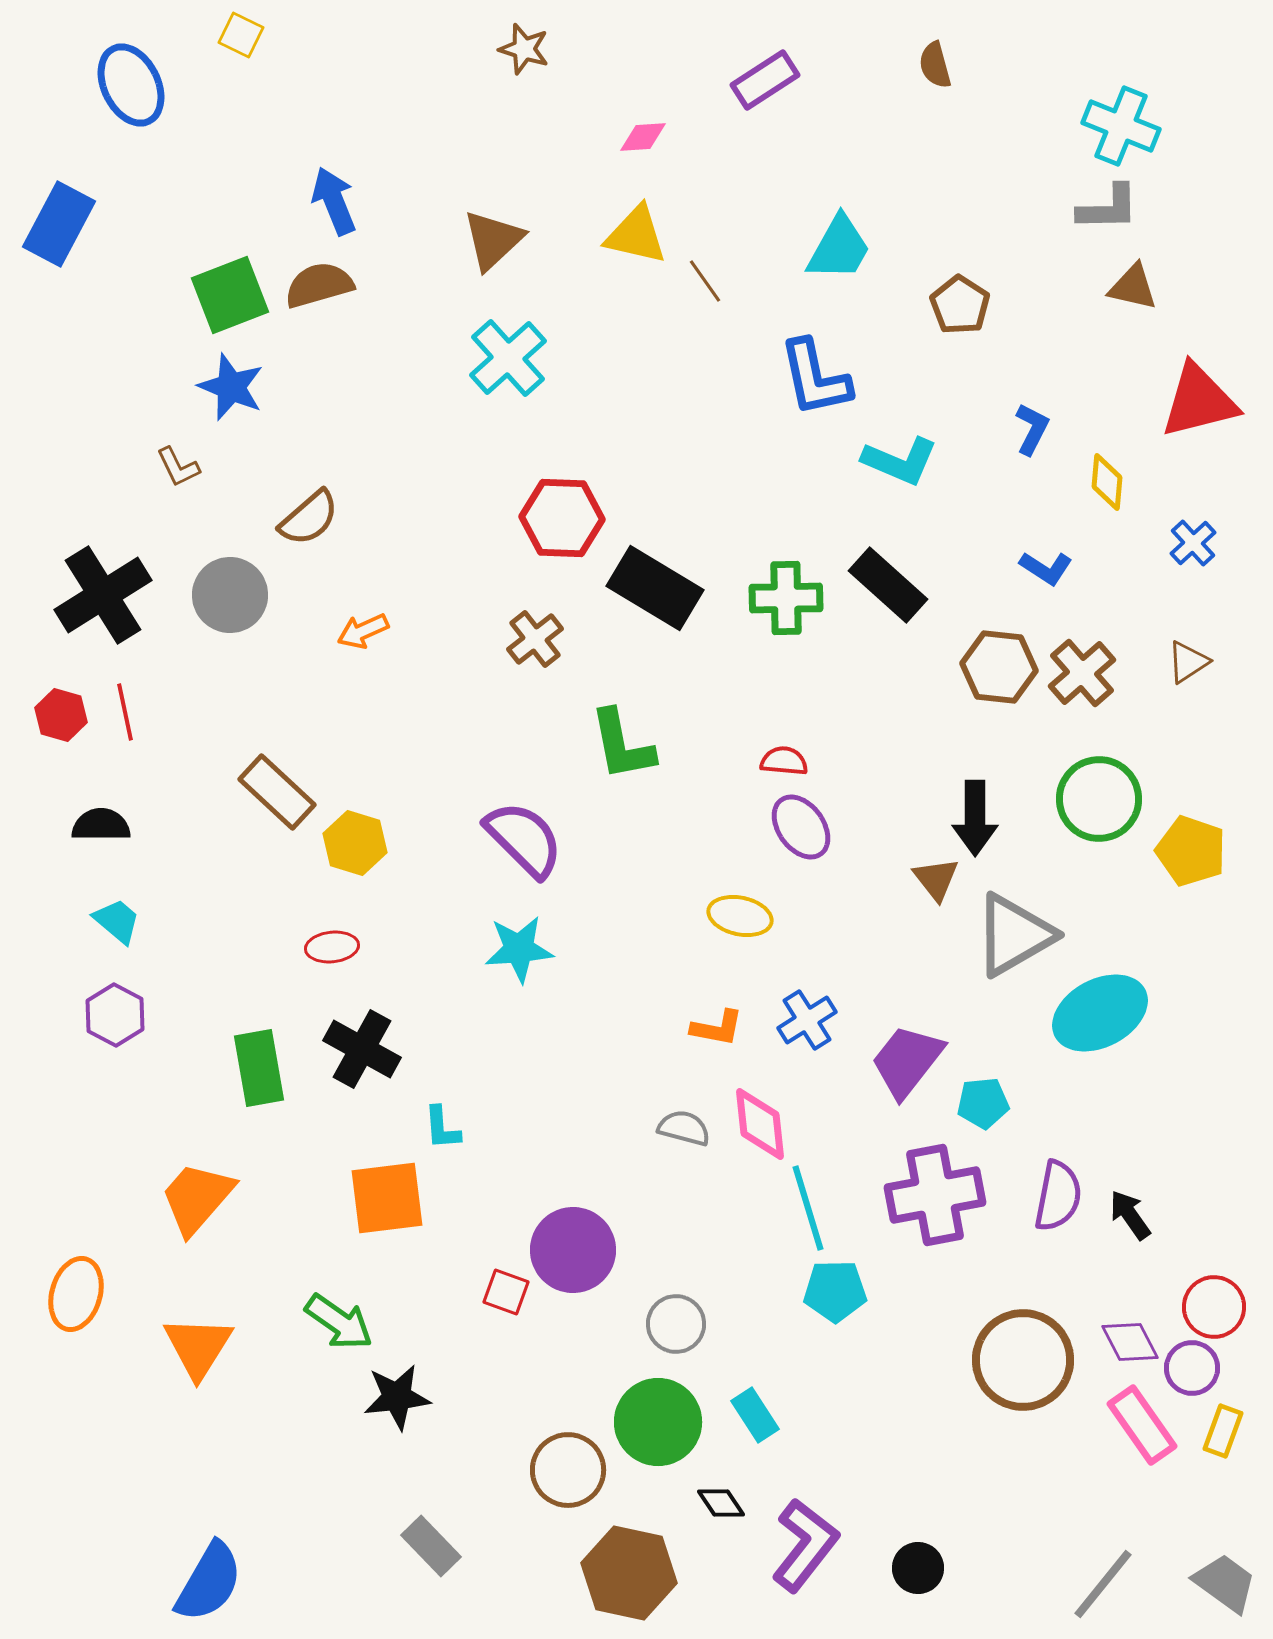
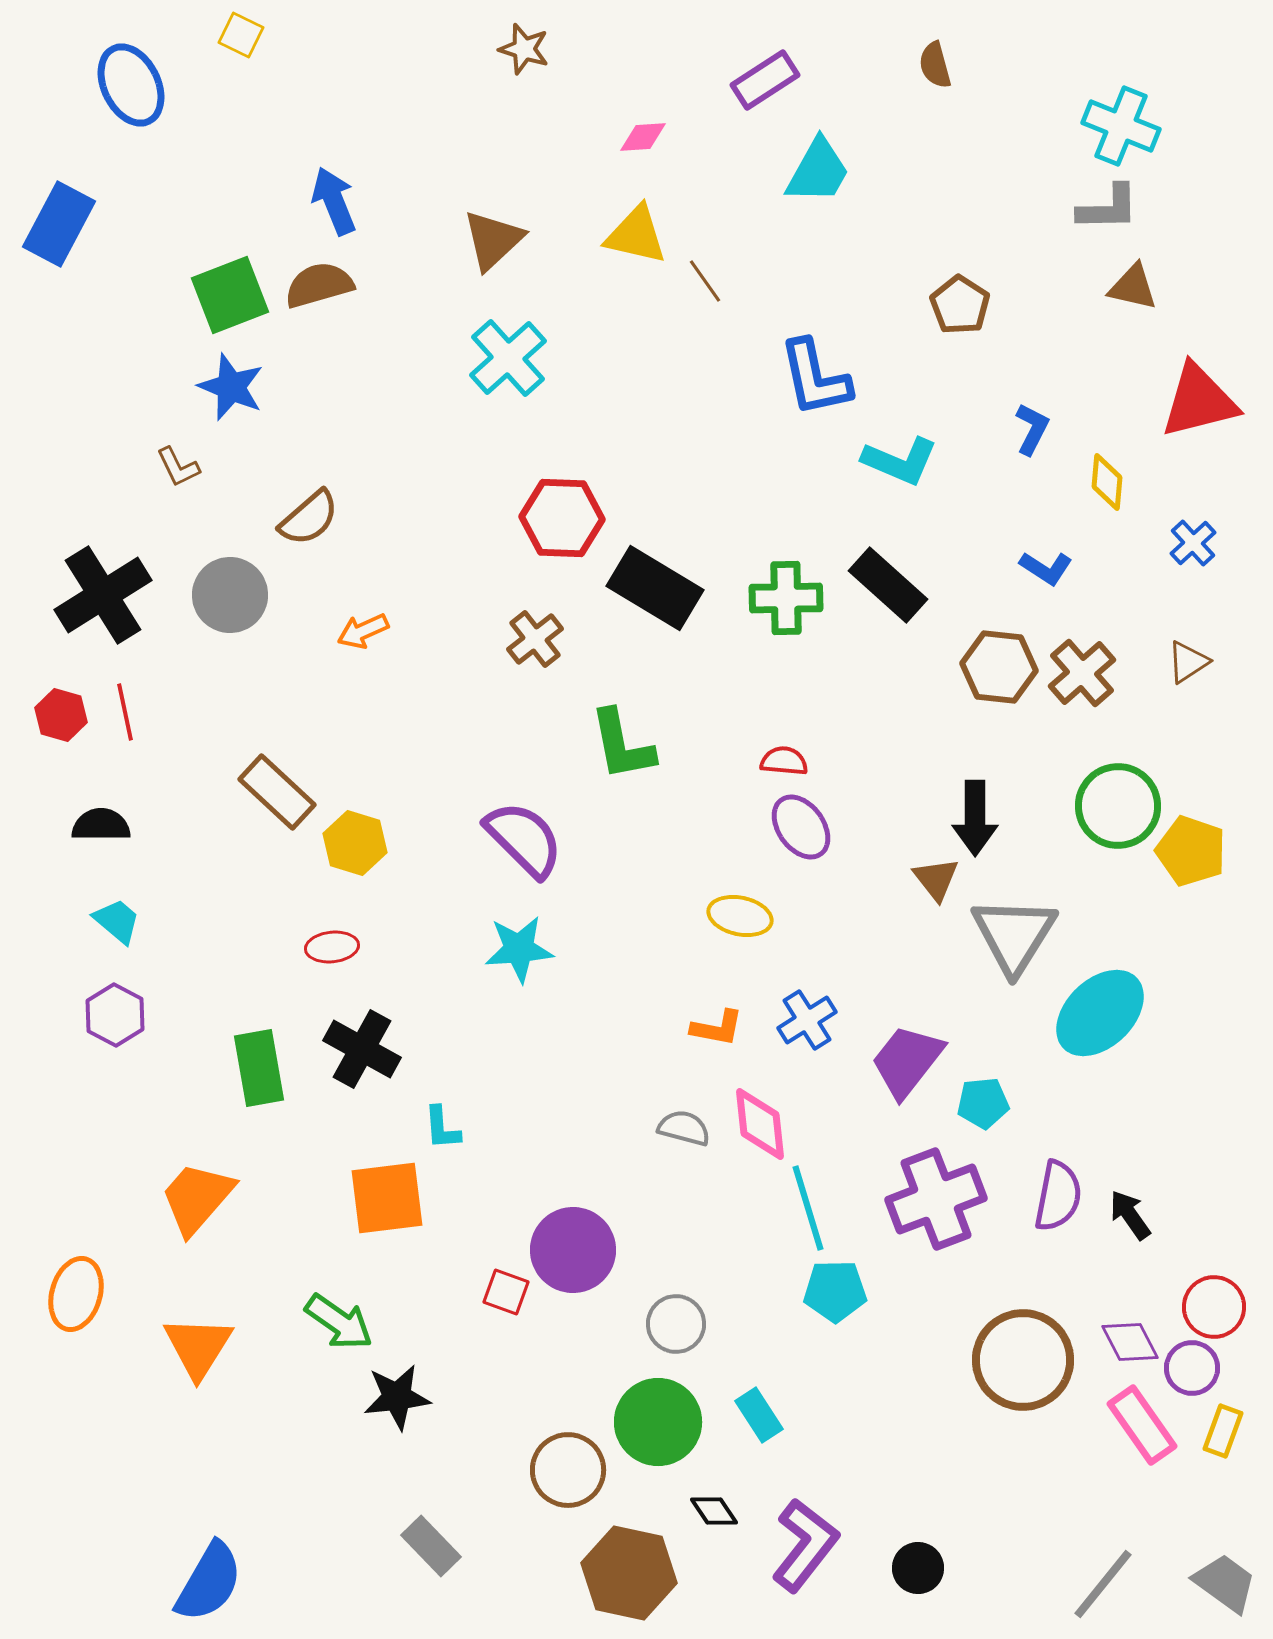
cyan trapezoid at (839, 248): moved 21 px left, 77 px up
green circle at (1099, 799): moved 19 px right, 7 px down
gray triangle at (1014, 935): rotated 28 degrees counterclockwise
cyan ellipse at (1100, 1013): rotated 16 degrees counterclockwise
purple cross at (935, 1195): moved 1 px right, 4 px down; rotated 10 degrees counterclockwise
cyan rectangle at (755, 1415): moved 4 px right
black diamond at (721, 1503): moved 7 px left, 8 px down
